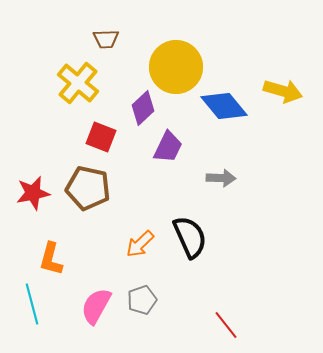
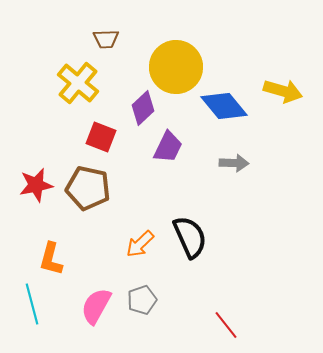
gray arrow: moved 13 px right, 15 px up
red star: moved 3 px right, 8 px up
